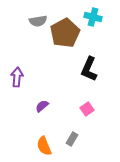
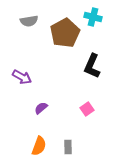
gray semicircle: moved 9 px left
black L-shape: moved 3 px right, 3 px up
purple arrow: moved 5 px right; rotated 114 degrees clockwise
purple semicircle: moved 1 px left, 2 px down
gray rectangle: moved 4 px left, 8 px down; rotated 32 degrees counterclockwise
orange semicircle: moved 5 px left; rotated 138 degrees counterclockwise
